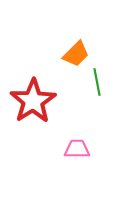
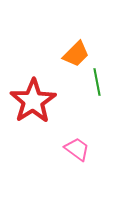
pink trapezoid: rotated 36 degrees clockwise
